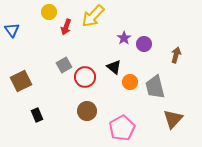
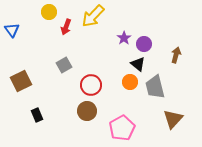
black triangle: moved 24 px right, 3 px up
red circle: moved 6 px right, 8 px down
